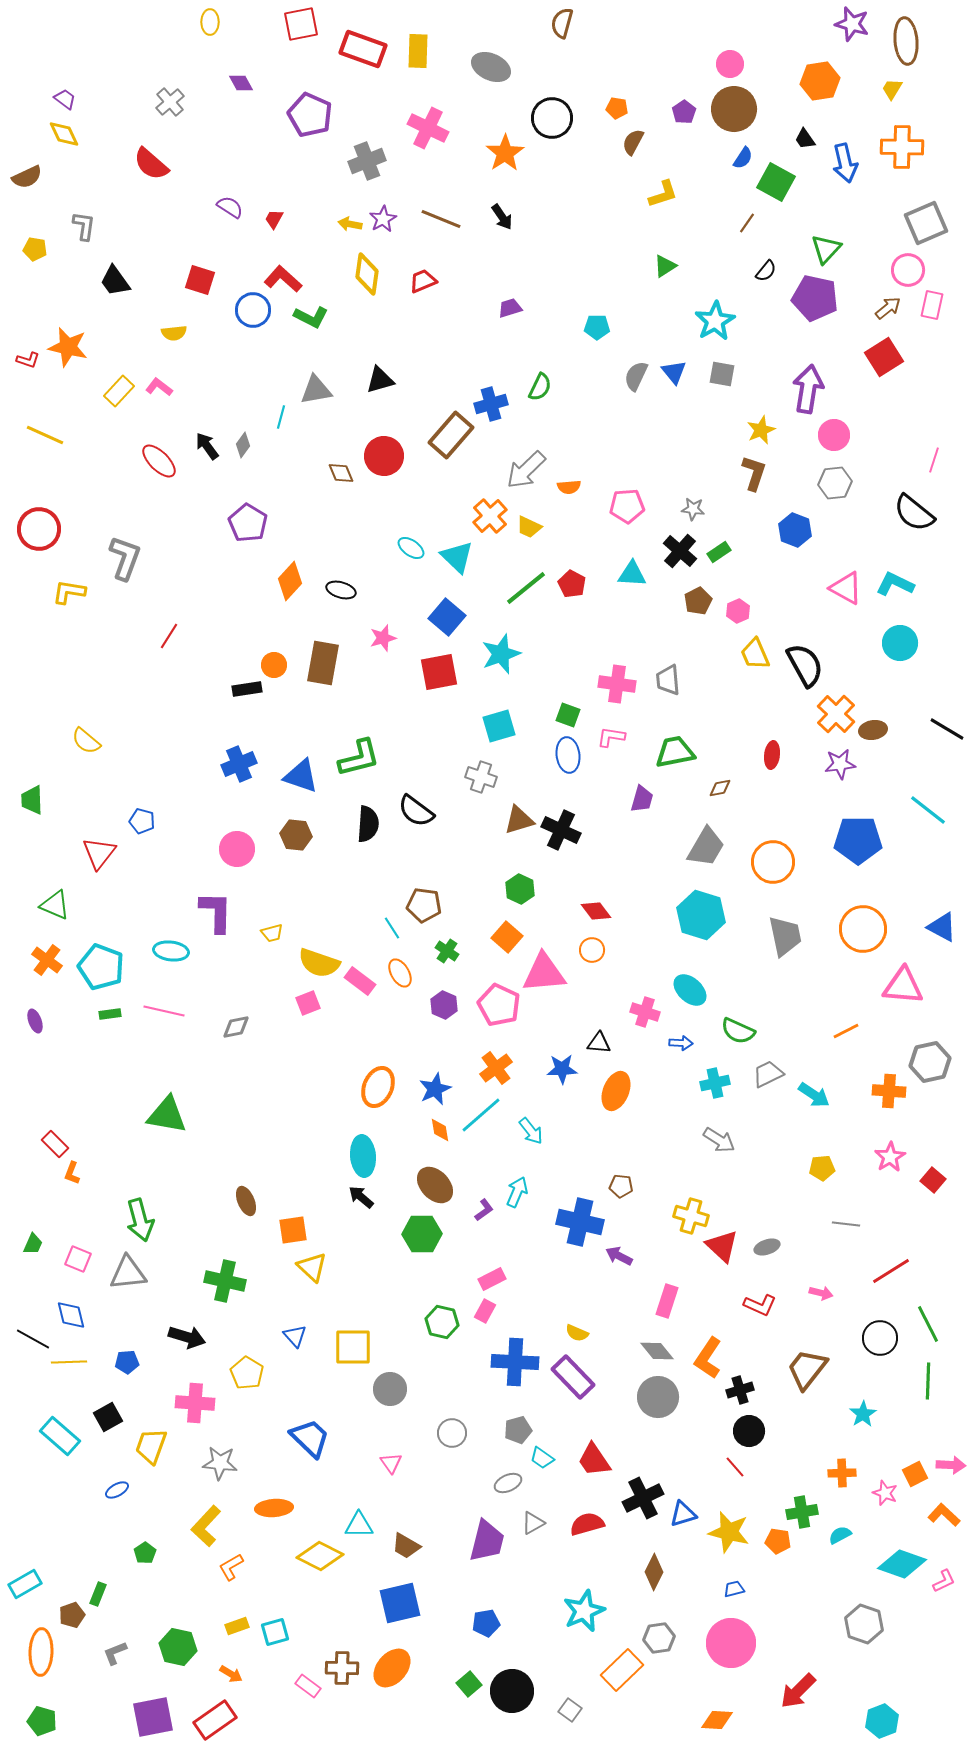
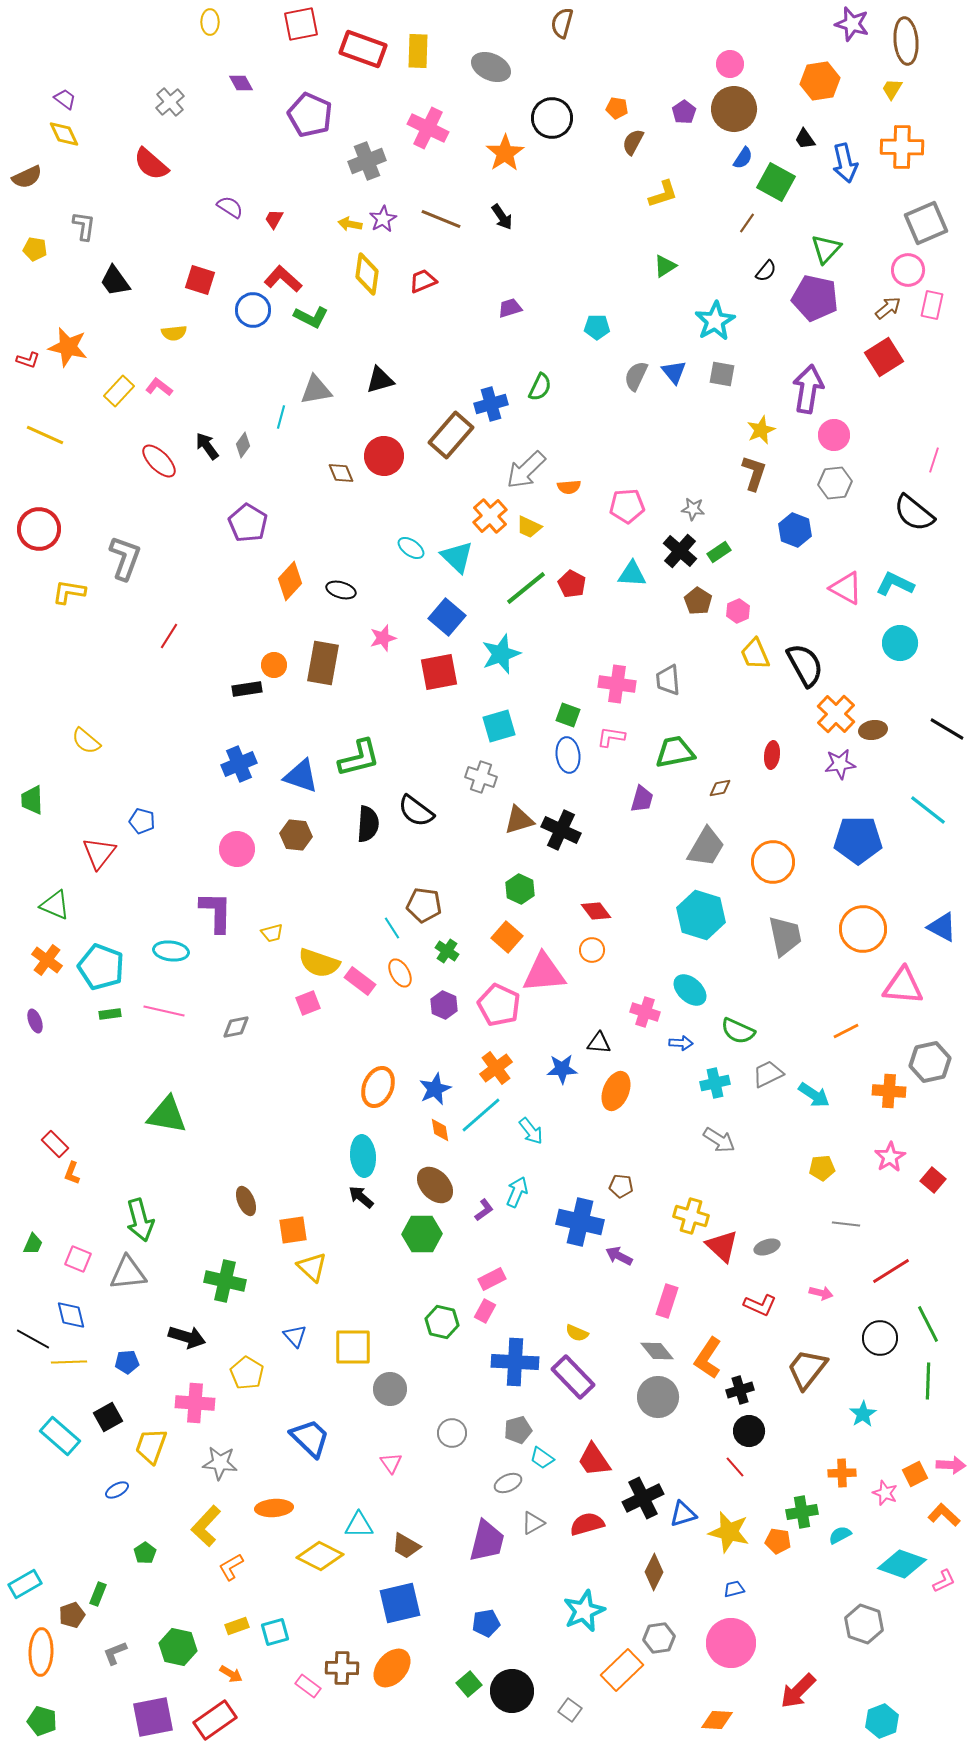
brown pentagon at (698, 601): rotated 12 degrees counterclockwise
